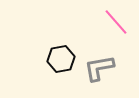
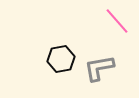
pink line: moved 1 px right, 1 px up
